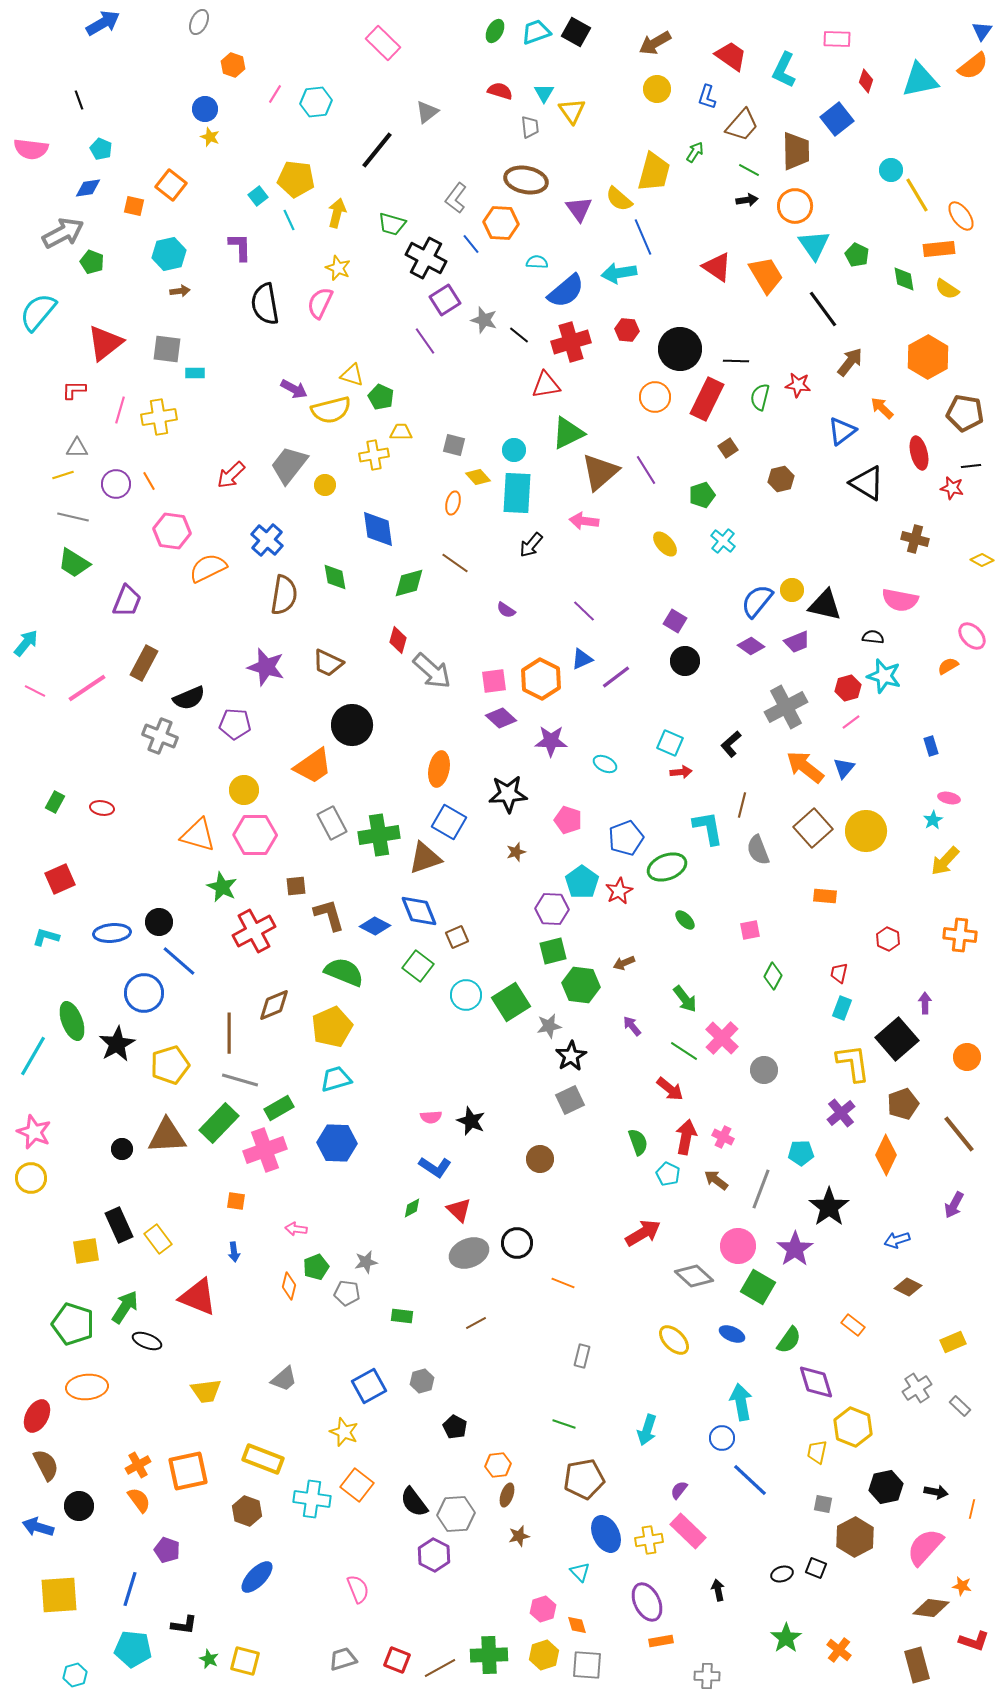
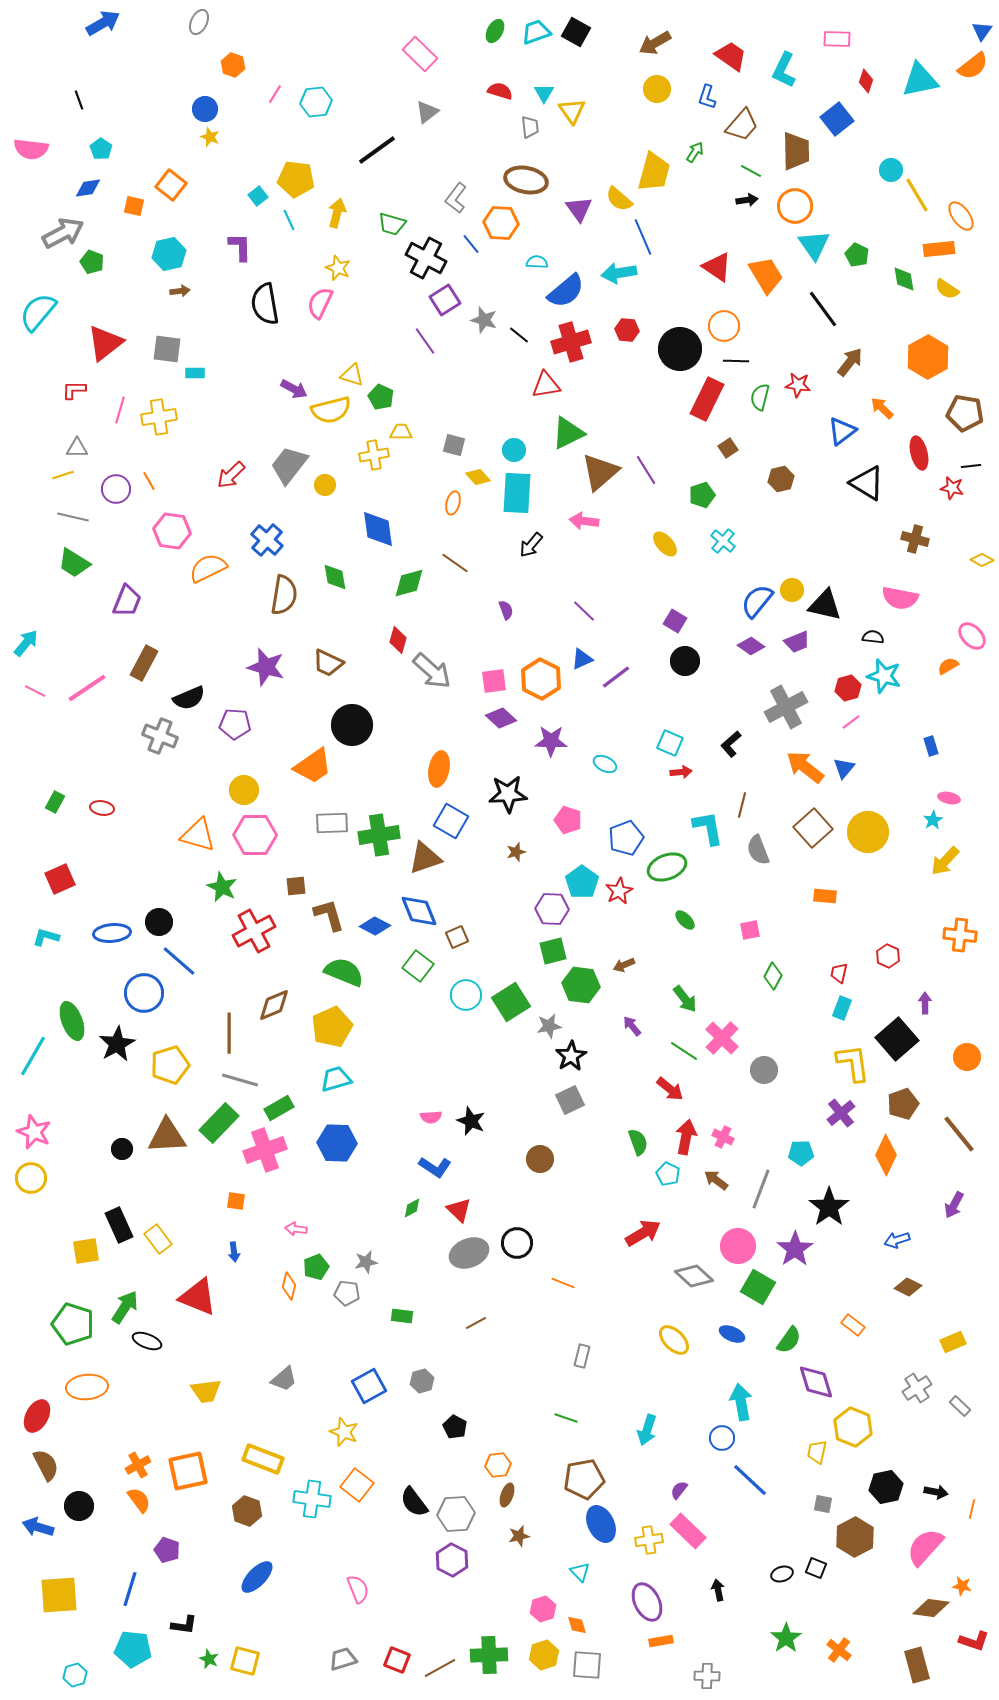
pink rectangle at (383, 43): moved 37 px right, 11 px down
cyan pentagon at (101, 149): rotated 10 degrees clockwise
black line at (377, 150): rotated 15 degrees clockwise
green line at (749, 170): moved 2 px right, 1 px down
orange circle at (655, 397): moved 69 px right, 71 px up
purple circle at (116, 484): moved 5 px down
pink semicircle at (900, 600): moved 2 px up
purple semicircle at (506, 610): rotated 144 degrees counterclockwise
blue square at (449, 822): moved 2 px right, 1 px up
gray rectangle at (332, 823): rotated 64 degrees counterclockwise
yellow circle at (866, 831): moved 2 px right, 1 px down
red hexagon at (888, 939): moved 17 px down
brown arrow at (624, 963): moved 2 px down
green line at (564, 1424): moved 2 px right, 6 px up
blue ellipse at (606, 1534): moved 5 px left, 10 px up
purple hexagon at (434, 1555): moved 18 px right, 5 px down
